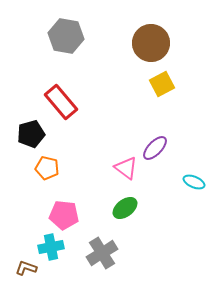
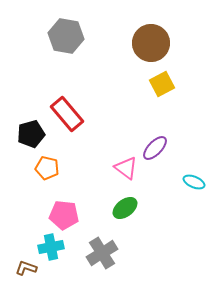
red rectangle: moved 6 px right, 12 px down
